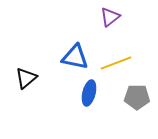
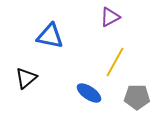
purple triangle: rotated 10 degrees clockwise
blue triangle: moved 25 px left, 21 px up
yellow line: moved 1 px left, 1 px up; rotated 40 degrees counterclockwise
blue ellipse: rotated 70 degrees counterclockwise
